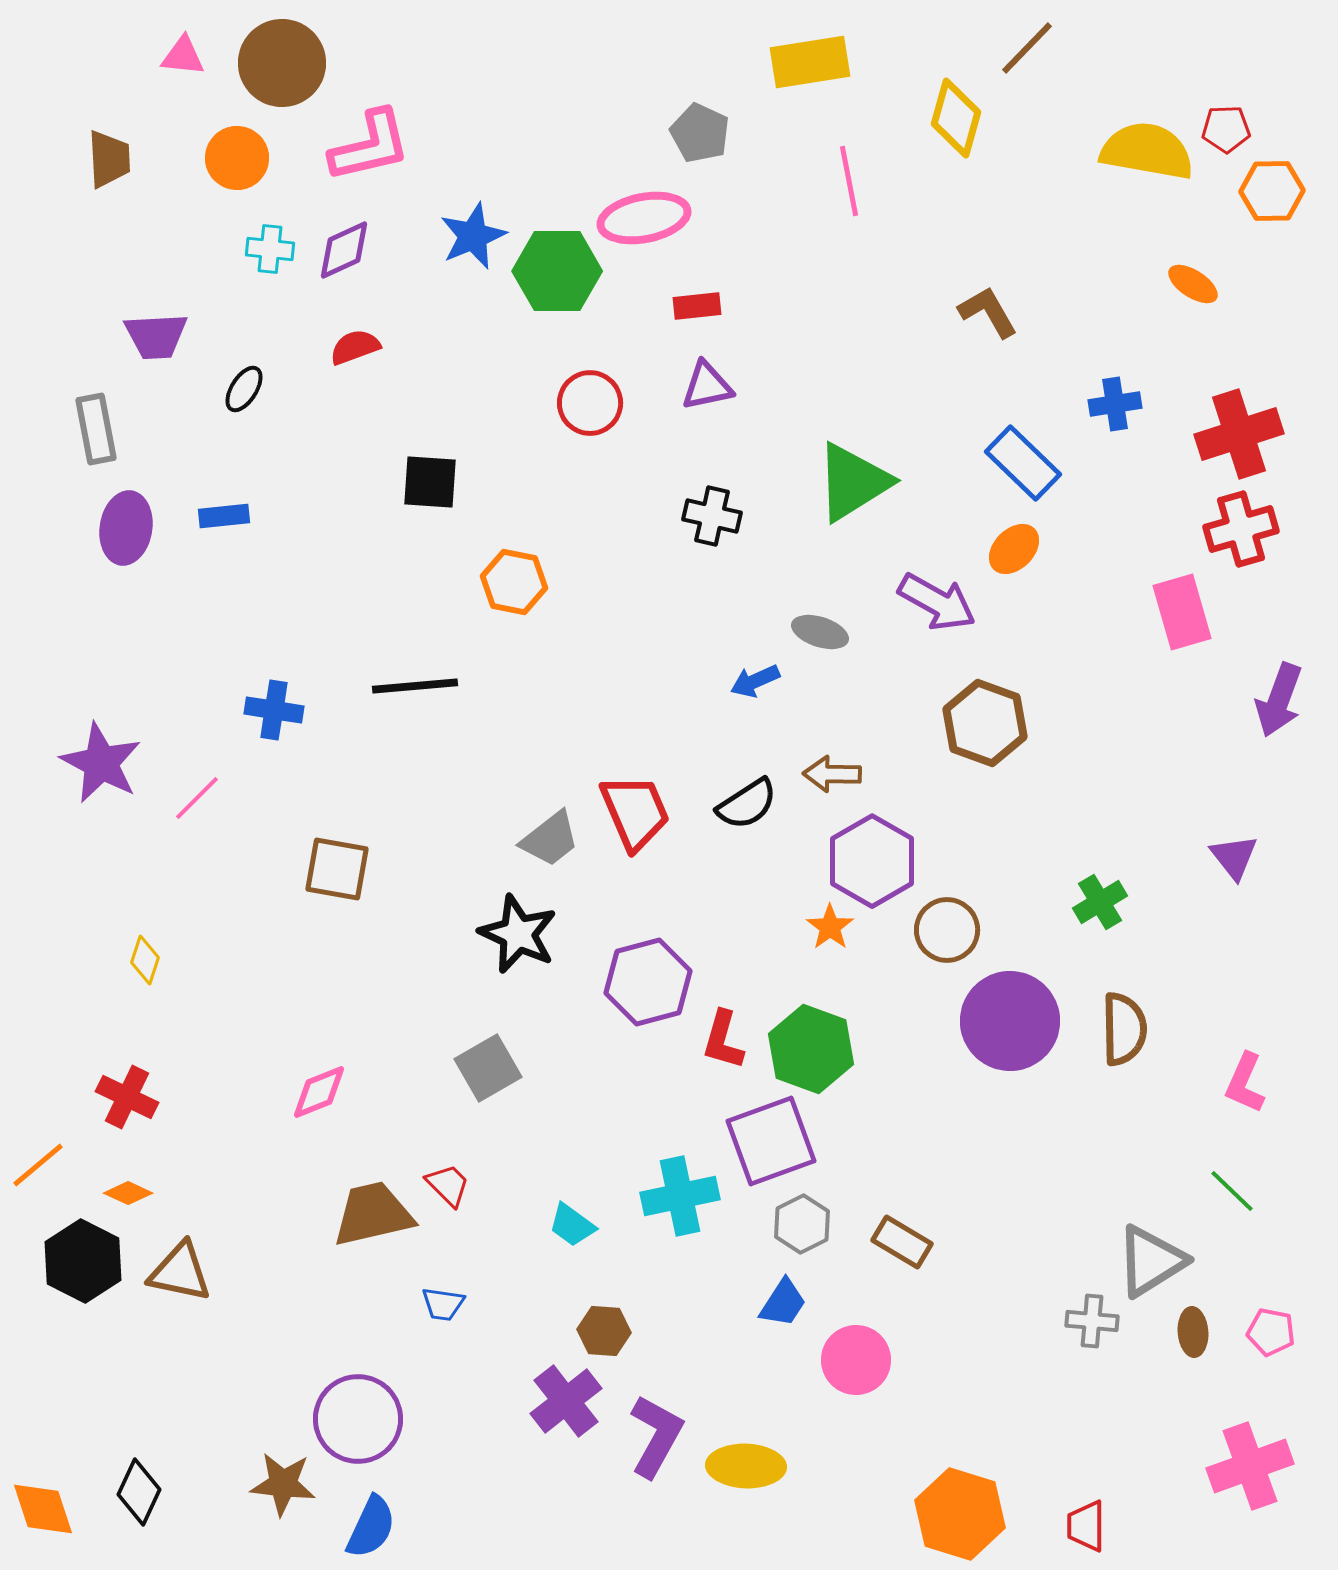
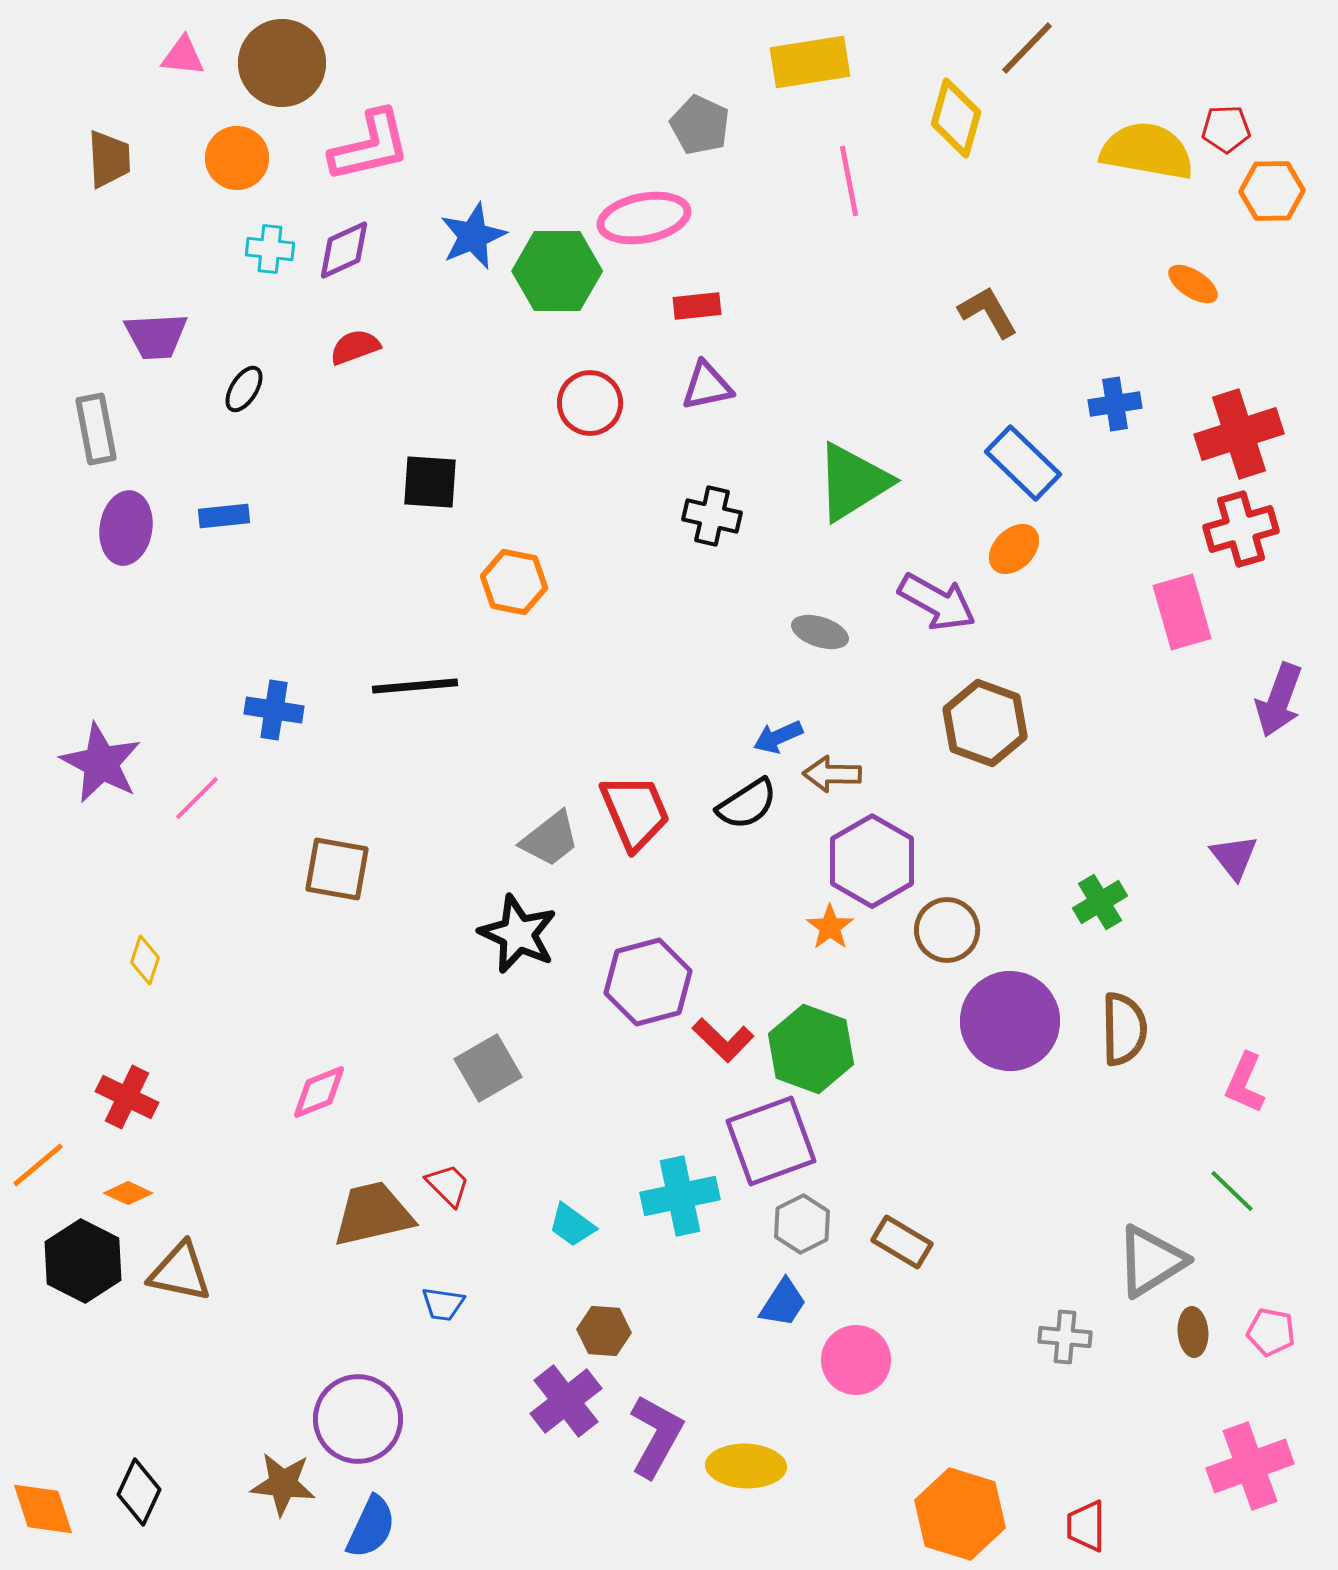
gray pentagon at (700, 133): moved 8 px up
blue arrow at (755, 681): moved 23 px right, 56 px down
red L-shape at (723, 1040): rotated 62 degrees counterclockwise
gray cross at (1092, 1321): moved 27 px left, 16 px down
